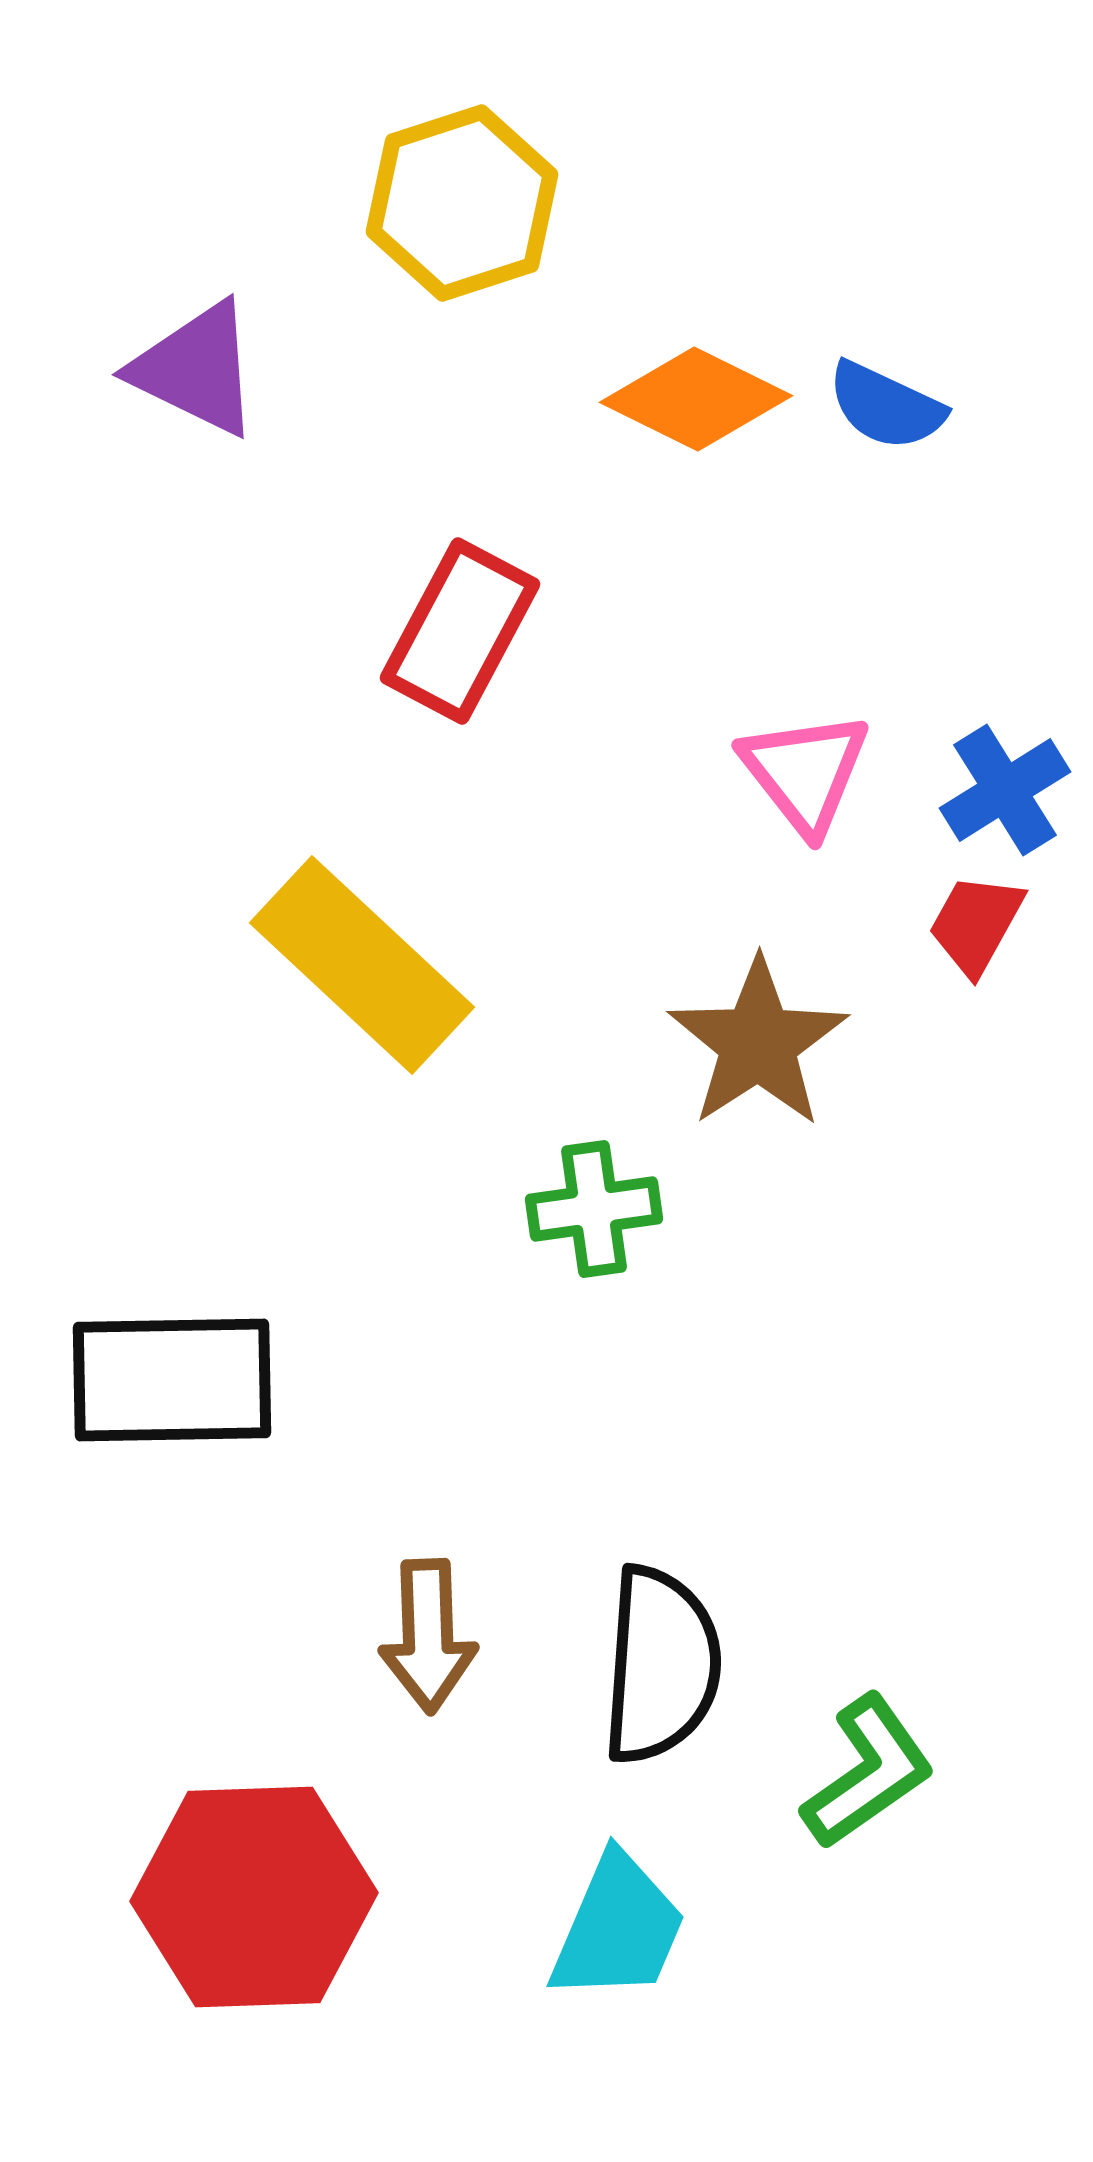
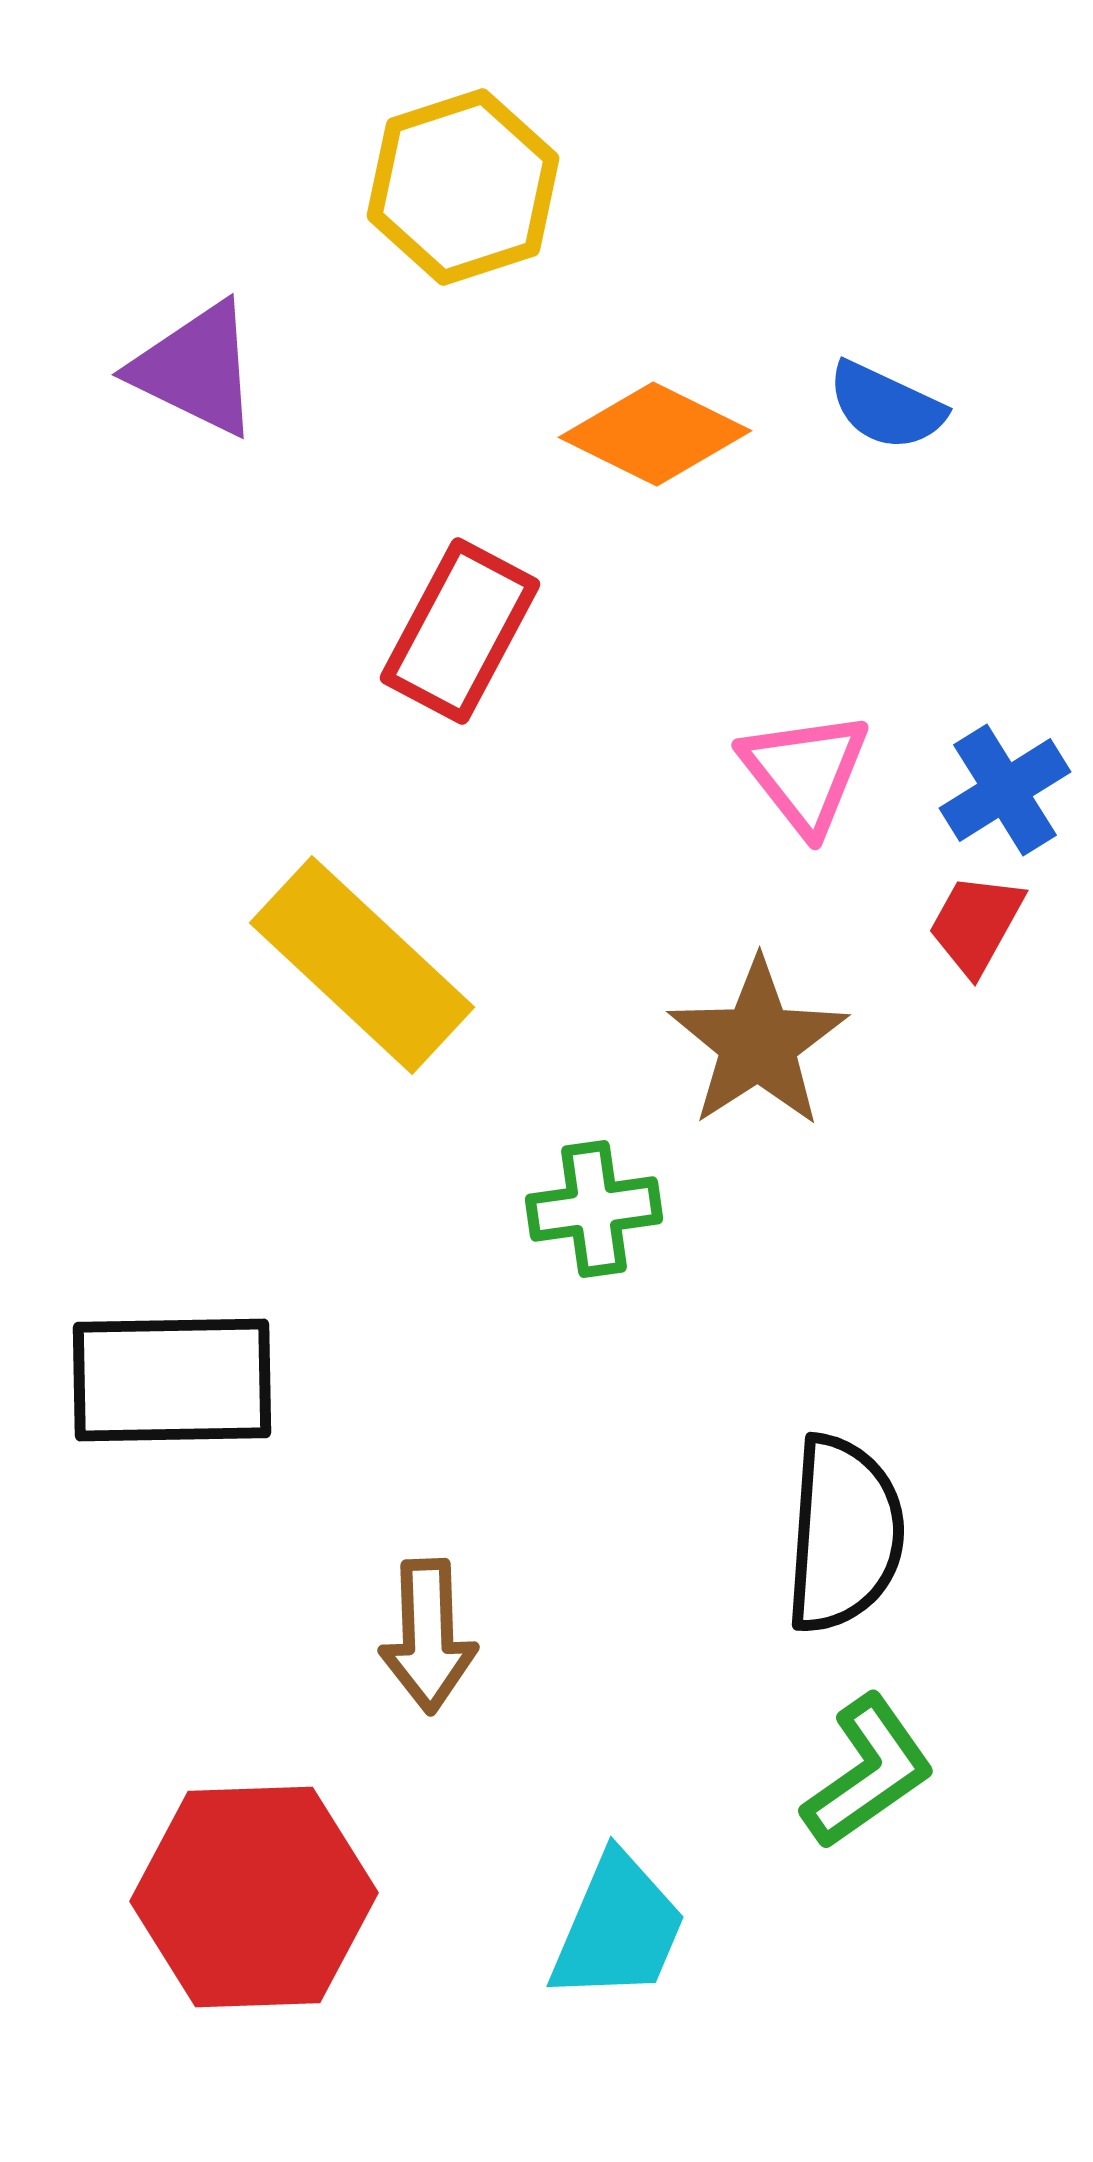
yellow hexagon: moved 1 px right, 16 px up
orange diamond: moved 41 px left, 35 px down
black semicircle: moved 183 px right, 131 px up
